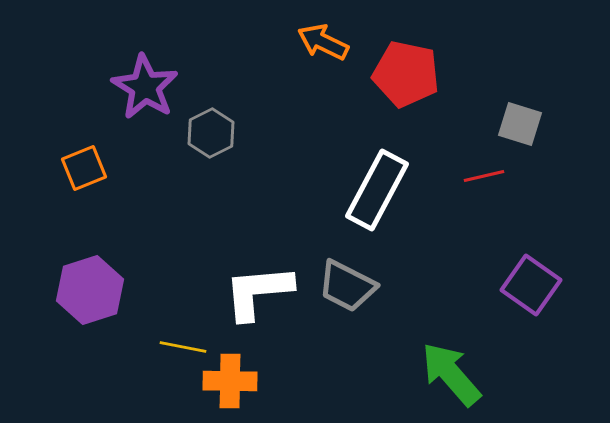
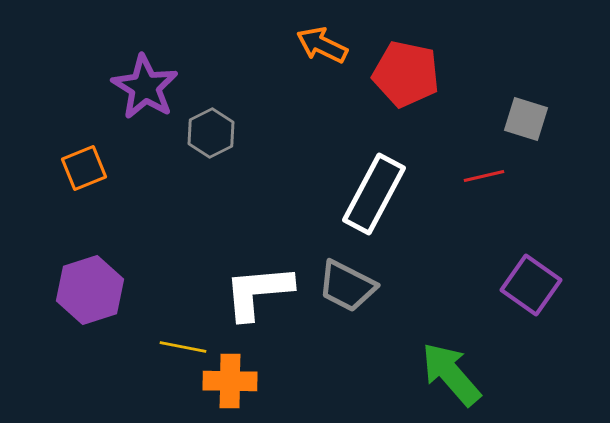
orange arrow: moved 1 px left, 3 px down
gray square: moved 6 px right, 5 px up
white rectangle: moved 3 px left, 4 px down
